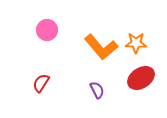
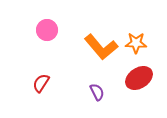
red ellipse: moved 2 px left
purple semicircle: moved 2 px down
